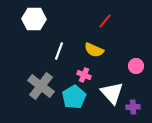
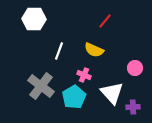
pink circle: moved 1 px left, 2 px down
